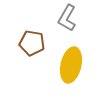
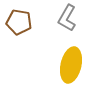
brown pentagon: moved 13 px left, 21 px up
